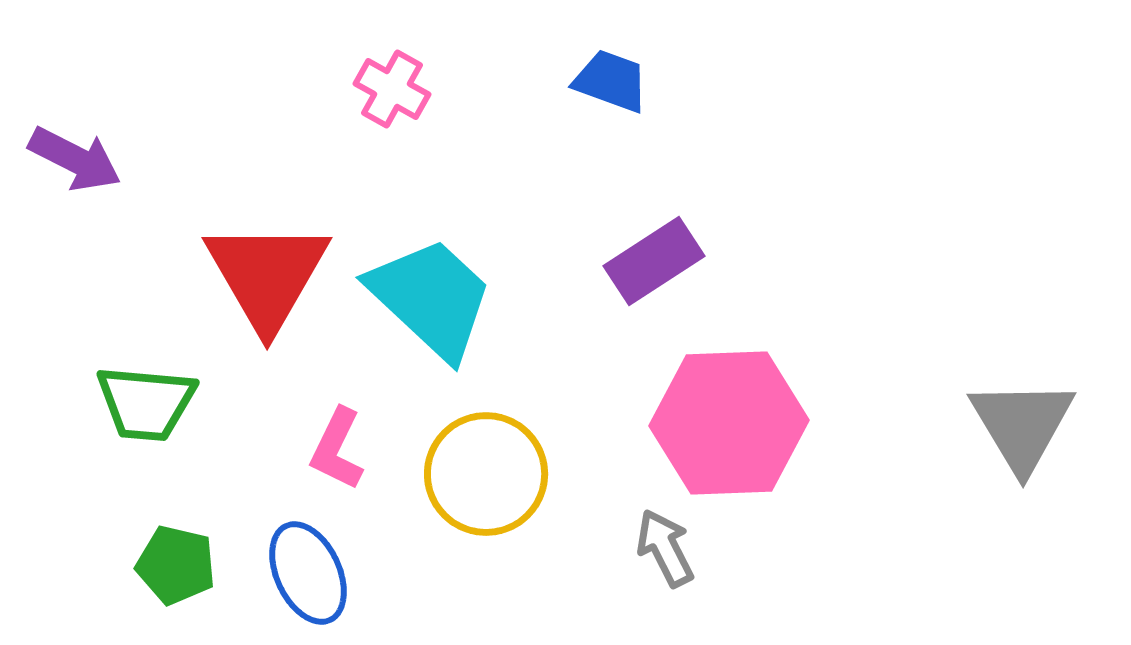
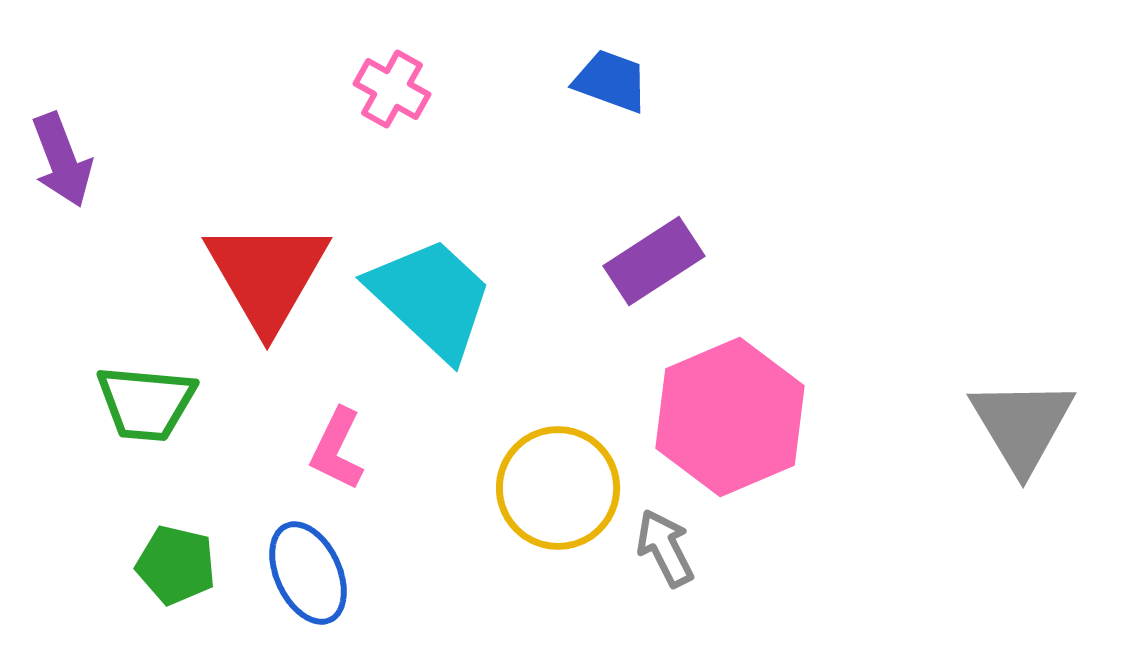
purple arrow: moved 13 px left, 1 px down; rotated 42 degrees clockwise
pink hexagon: moved 1 px right, 6 px up; rotated 21 degrees counterclockwise
yellow circle: moved 72 px right, 14 px down
